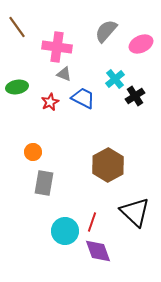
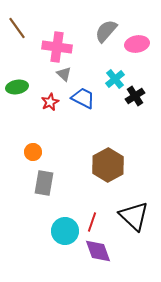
brown line: moved 1 px down
pink ellipse: moved 4 px left; rotated 15 degrees clockwise
gray triangle: rotated 21 degrees clockwise
black triangle: moved 1 px left, 4 px down
